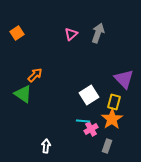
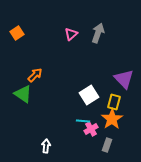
gray rectangle: moved 1 px up
